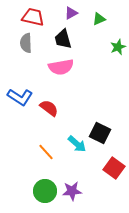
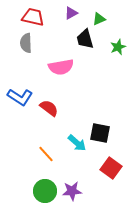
black trapezoid: moved 22 px right
black square: rotated 15 degrees counterclockwise
cyan arrow: moved 1 px up
orange line: moved 2 px down
red square: moved 3 px left
